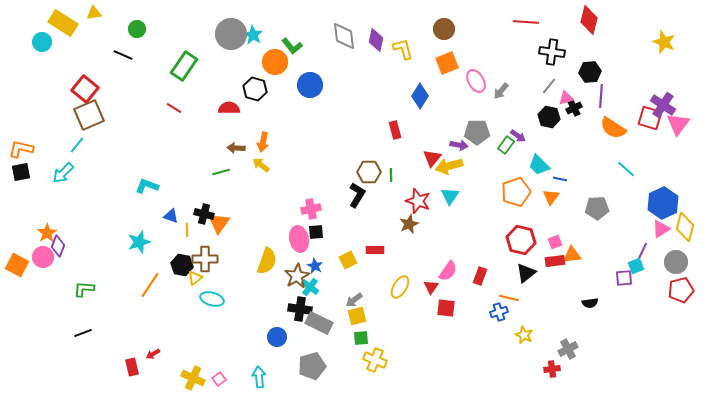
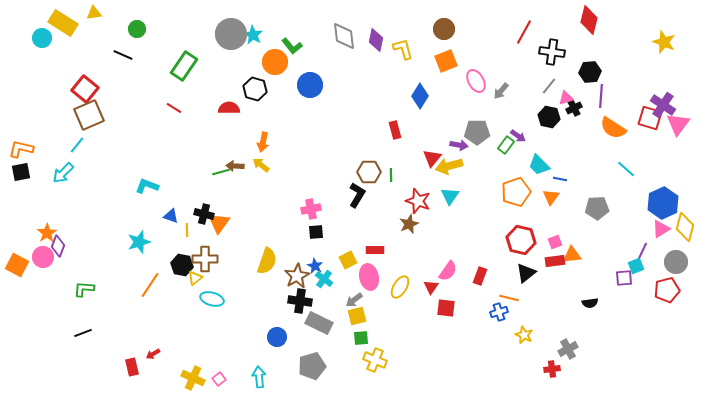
red line at (526, 22): moved 2 px left, 10 px down; rotated 65 degrees counterclockwise
cyan circle at (42, 42): moved 4 px up
orange square at (447, 63): moved 1 px left, 2 px up
brown arrow at (236, 148): moved 1 px left, 18 px down
pink ellipse at (299, 239): moved 70 px right, 38 px down
cyan cross at (310, 287): moved 14 px right, 8 px up
red pentagon at (681, 290): moved 14 px left
black cross at (300, 309): moved 8 px up
